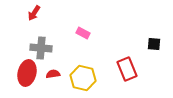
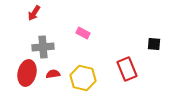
gray cross: moved 2 px right, 1 px up; rotated 10 degrees counterclockwise
